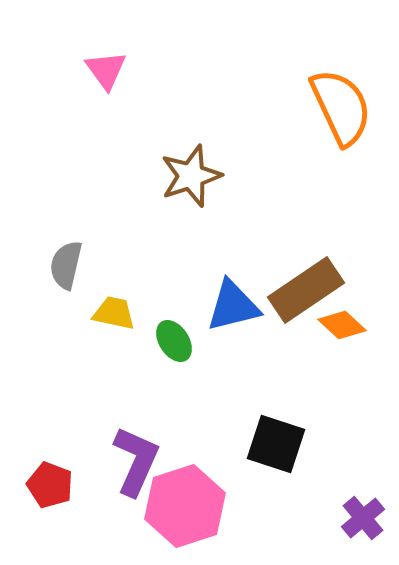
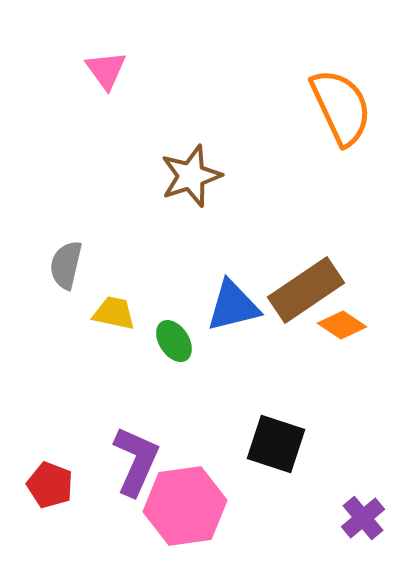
orange diamond: rotated 9 degrees counterclockwise
pink hexagon: rotated 10 degrees clockwise
